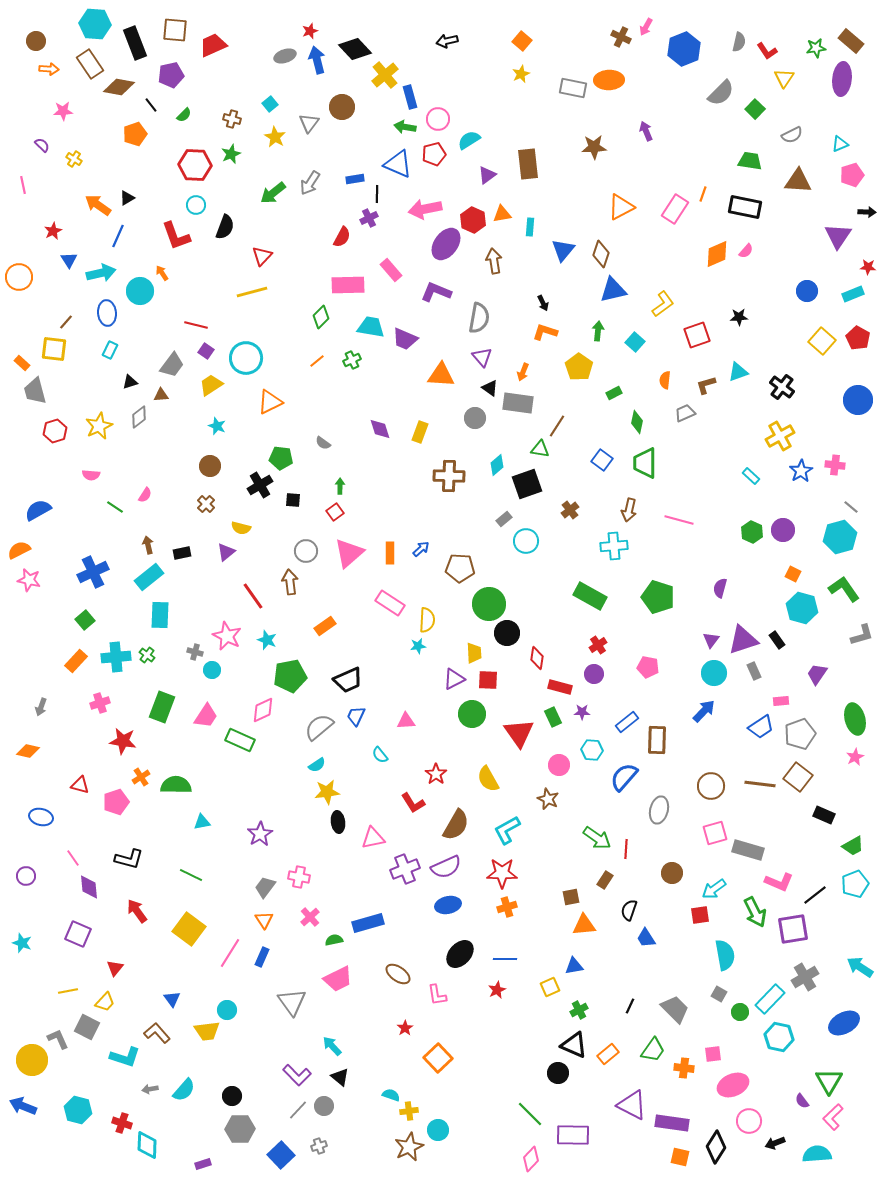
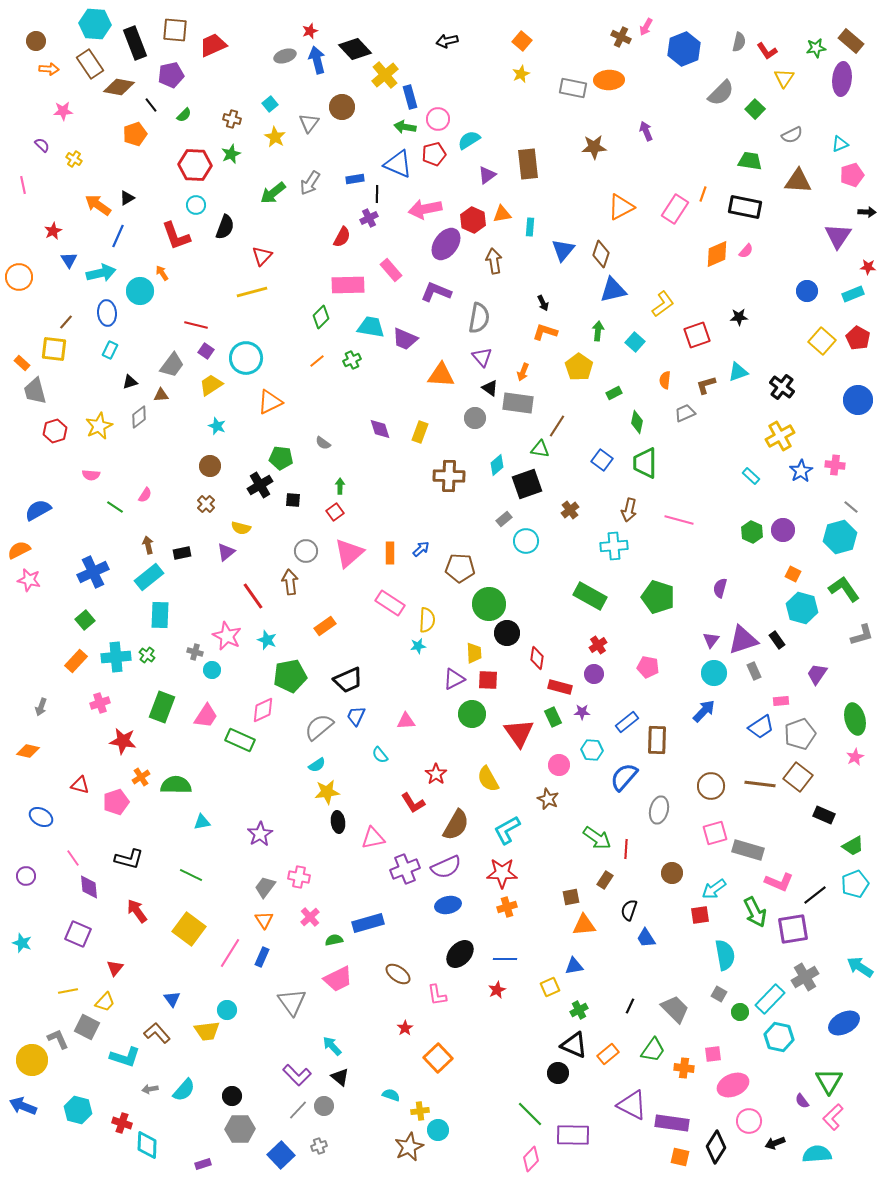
blue ellipse at (41, 817): rotated 15 degrees clockwise
yellow cross at (409, 1111): moved 11 px right
